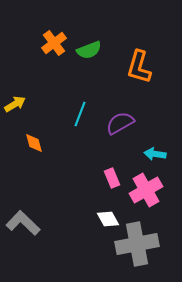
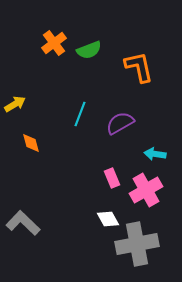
orange L-shape: rotated 152 degrees clockwise
orange diamond: moved 3 px left
